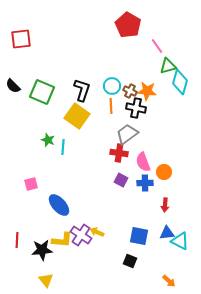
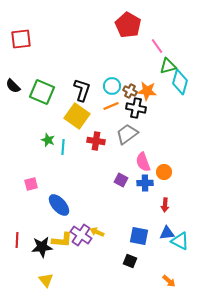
orange line: rotated 70 degrees clockwise
red cross: moved 23 px left, 12 px up
black star: moved 3 px up
